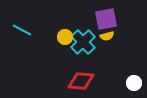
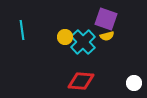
purple square: rotated 30 degrees clockwise
cyan line: rotated 54 degrees clockwise
